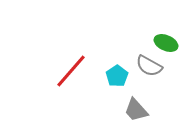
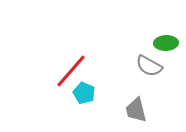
green ellipse: rotated 25 degrees counterclockwise
cyan pentagon: moved 33 px left, 17 px down; rotated 15 degrees counterclockwise
gray trapezoid: rotated 28 degrees clockwise
